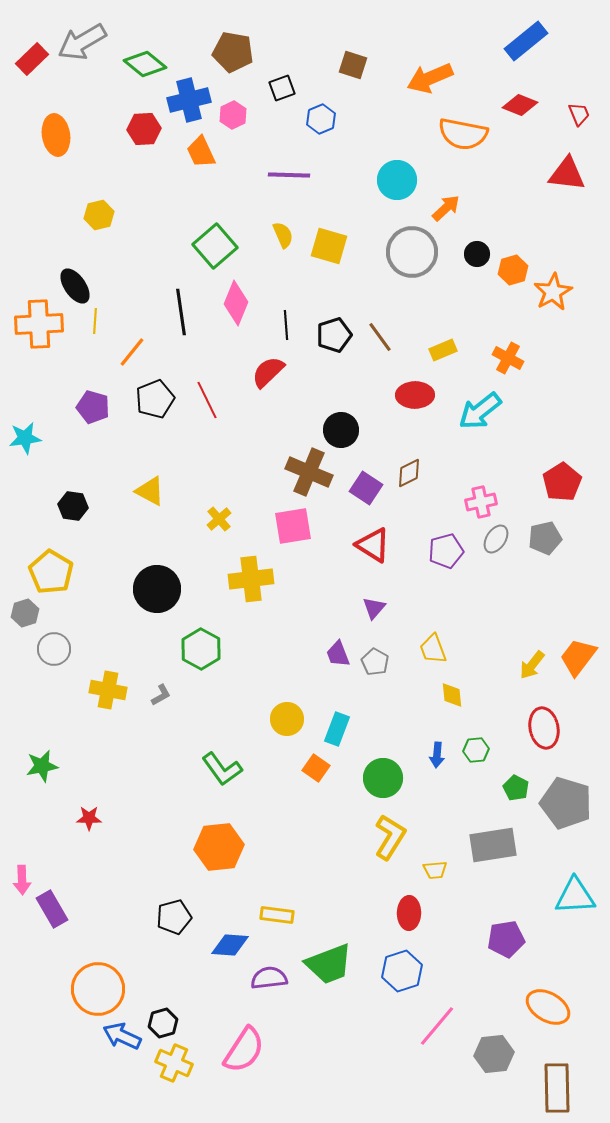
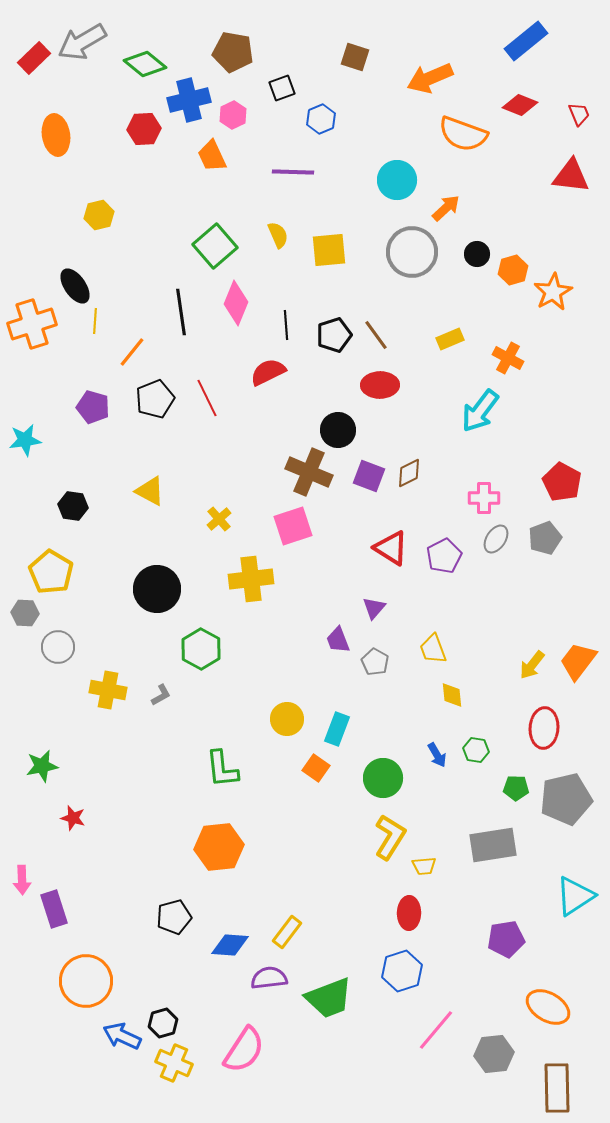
red rectangle at (32, 59): moved 2 px right, 1 px up
brown square at (353, 65): moved 2 px right, 8 px up
orange semicircle at (463, 134): rotated 9 degrees clockwise
orange trapezoid at (201, 152): moved 11 px right, 4 px down
red triangle at (567, 174): moved 4 px right, 2 px down
purple line at (289, 175): moved 4 px right, 3 px up
yellow semicircle at (283, 235): moved 5 px left
yellow square at (329, 246): moved 4 px down; rotated 21 degrees counterclockwise
orange cross at (39, 324): moved 7 px left; rotated 15 degrees counterclockwise
brown line at (380, 337): moved 4 px left, 2 px up
yellow rectangle at (443, 350): moved 7 px right, 11 px up
red semicircle at (268, 372): rotated 18 degrees clockwise
red ellipse at (415, 395): moved 35 px left, 10 px up
red line at (207, 400): moved 2 px up
cyan arrow at (480, 411): rotated 15 degrees counterclockwise
black circle at (341, 430): moved 3 px left
cyan star at (25, 438): moved 2 px down
red pentagon at (562, 482): rotated 12 degrees counterclockwise
purple square at (366, 488): moved 3 px right, 12 px up; rotated 12 degrees counterclockwise
pink cross at (481, 502): moved 3 px right, 4 px up; rotated 12 degrees clockwise
pink square at (293, 526): rotated 9 degrees counterclockwise
gray pentagon at (545, 538): rotated 8 degrees counterclockwise
red triangle at (373, 545): moved 18 px right, 3 px down
purple pentagon at (446, 551): moved 2 px left, 5 px down; rotated 12 degrees counterclockwise
gray hexagon at (25, 613): rotated 20 degrees clockwise
gray circle at (54, 649): moved 4 px right, 2 px up
purple trapezoid at (338, 654): moved 14 px up
orange trapezoid at (578, 657): moved 4 px down
red ellipse at (544, 728): rotated 15 degrees clockwise
green hexagon at (476, 750): rotated 15 degrees clockwise
blue arrow at (437, 755): rotated 35 degrees counterclockwise
green L-shape at (222, 769): rotated 30 degrees clockwise
green pentagon at (516, 788): rotated 25 degrees counterclockwise
gray pentagon at (566, 803): moved 4 px up; rotated 30 degrees counterclockwise
red star at (89, 818): moved 16 px left; rotated 15 degrees clockwise
yellow trapezoid at (435, 870): moved 11 px left, 4 px up
cyan triangle at (575, 896): rotated 30 degrees counterclockwise
purple rectangle at (52, 909): moved 2 px right; rotated 12 degrees clockwise
yellow rectangle at (277, 915): moved 10 px right, 17 px down; rotated 60 degrees counterclockwise
green trapezoid at (329, 964): moved 34 px down
orange circle at (98, 989): moved 12 px left, 8 px up
pink line at (437, 1026): moved 1 px left, 4 px down
